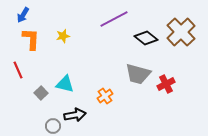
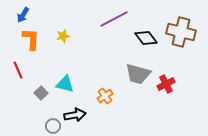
brown cross: rotated 32 degrees counterclockwise
black diamond: rotated 15 degrees clockwise
